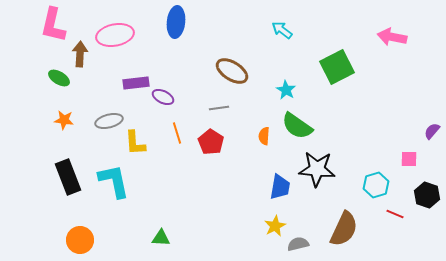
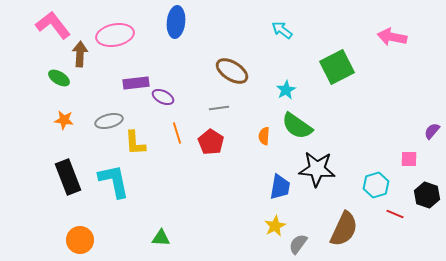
pink L-shape: rotated 129 degrees clockwise
cyan star: rotated 12 degrees clockwise
gray semicircle: rotated 40 degrees counterclockwise
